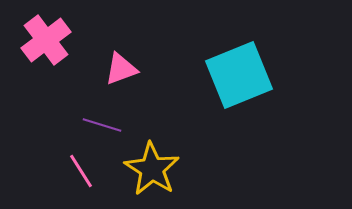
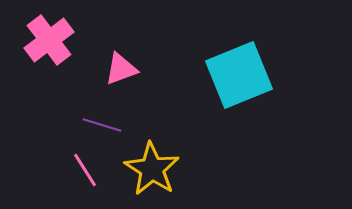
pink cross: moved 3 px right
pink line: moved 4 px right, 1 px up
